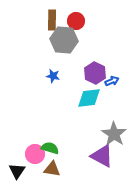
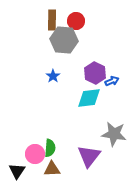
blue star: rotated 24 degrees clockwise
gray star: rotated 25 degrees counterclockwise
green semicircle: rotated 78 degrees clockwise
purple triangle: moved 13 px left; rotated 40 degrees clockwise
brown triangle: rotated 12 degrees counterclockwise
